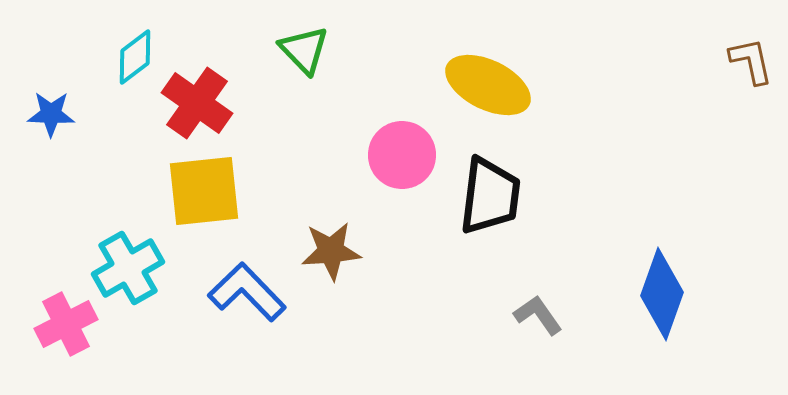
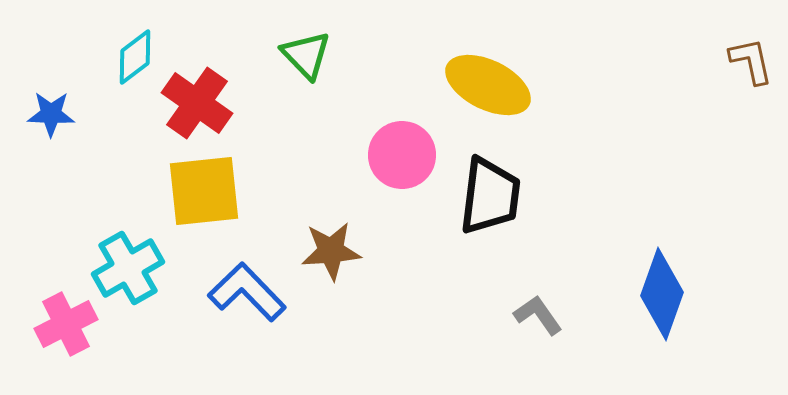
green triangle: moved 2 px right, 5 px down
